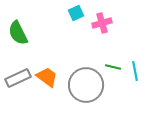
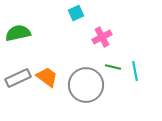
pink cross: moved 14 px down; rotated 12 degrees counterclockwise
green semicircle: rotated 105 degrees clockwise
